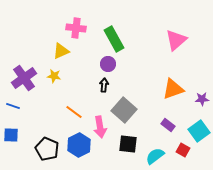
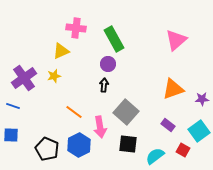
yellow star: rotated 24 degrees counterclockwise
gray square: moved 2 px right, 2 px down
